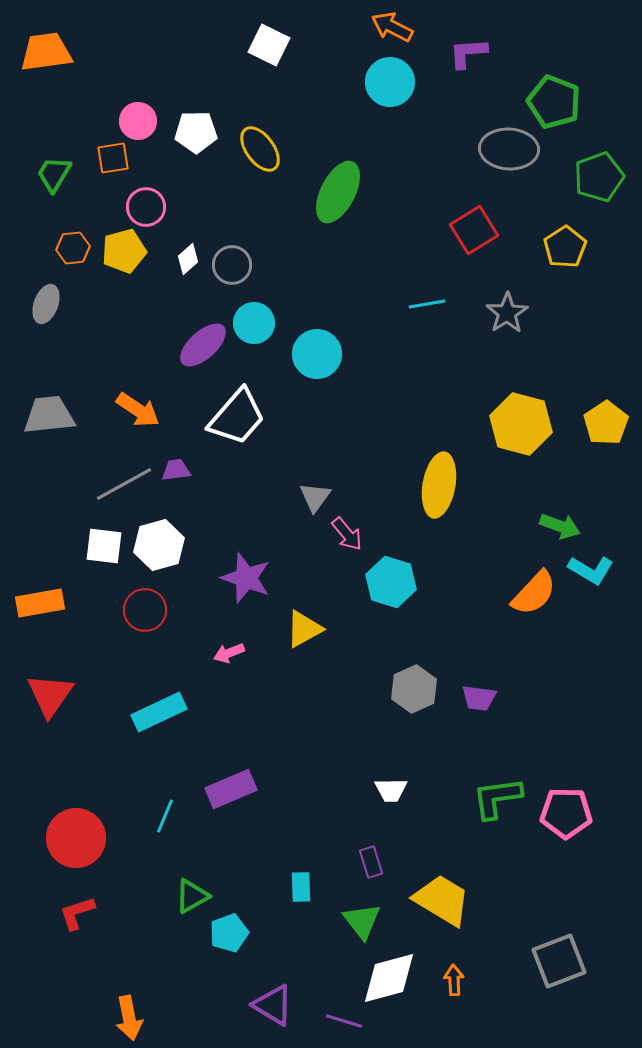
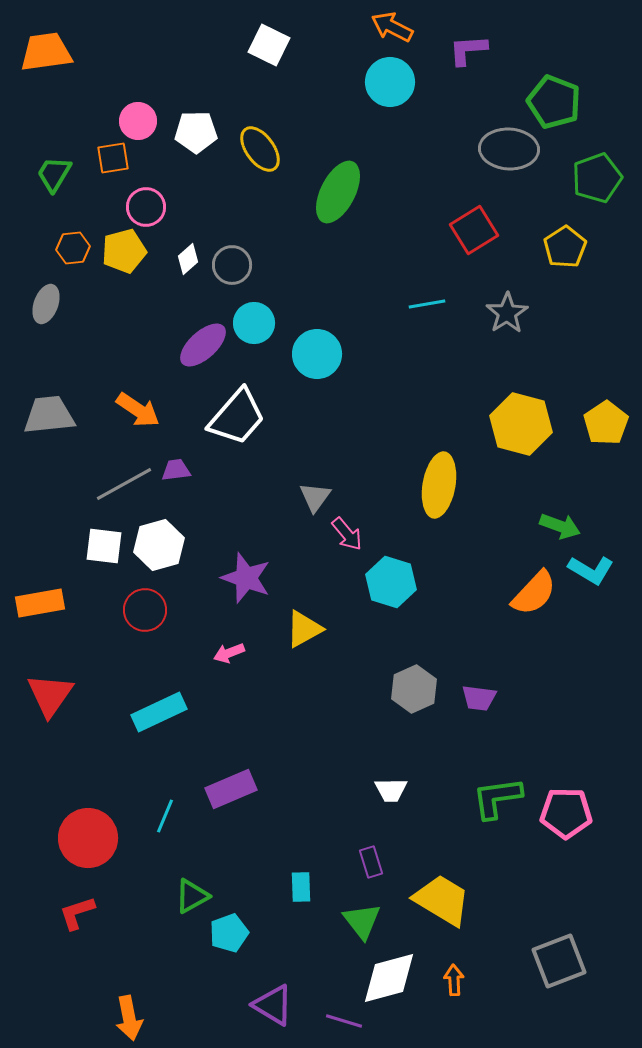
purple L-shape at (468, 53): moved 3 px up
green pentagon at (599, 177): moved 2 px left, 1 px down
red circle at (76, 838): moved 12 px right
